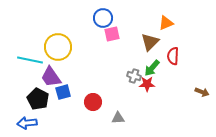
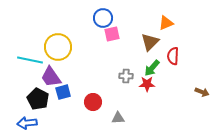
gray cross: moved 8 px left; rotated 16 degrees counterclockwise
